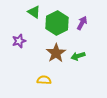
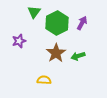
green triangle: rotated 32 degrees clockwise
